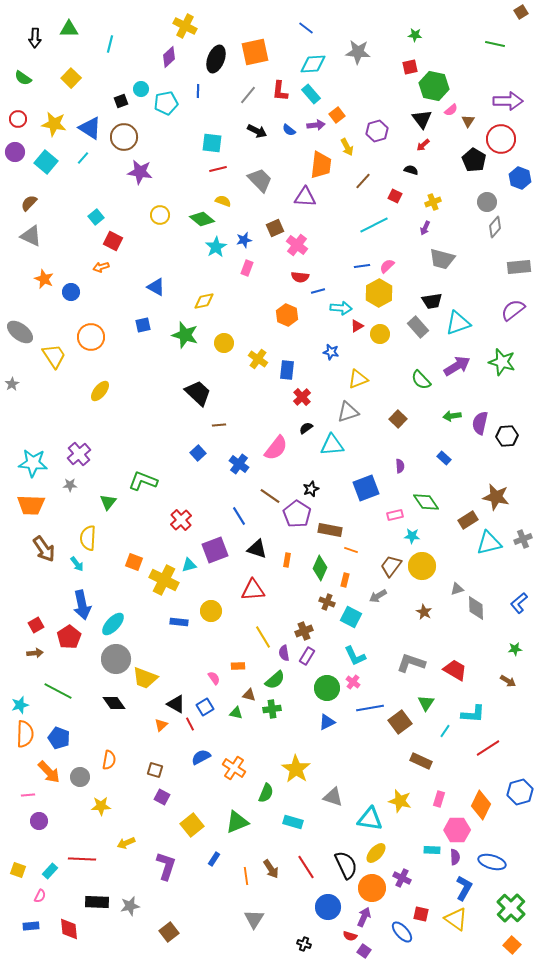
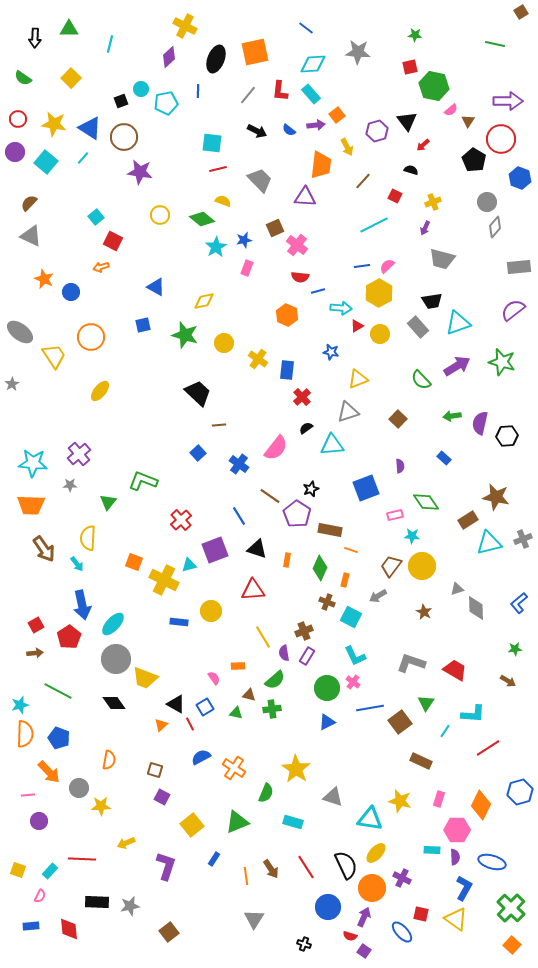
black triangle at (422, 119): moved 15 px left, 2 px down
gray circle at (80, 777): moved 1 px left, 11 px down
